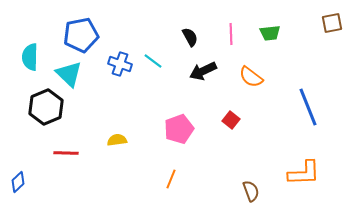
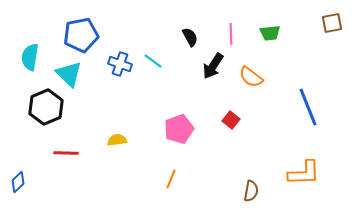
cyan semicircle: rotated 8 degrees clockwise
black arrow: moved 10 px right, 5 px up; rotated 32 degrees counterclockwise
brown semicircle: rotated 30 degrees clockwise
